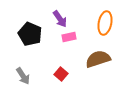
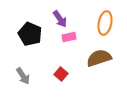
brown semicircle: moved 1 px right, 1 px up
